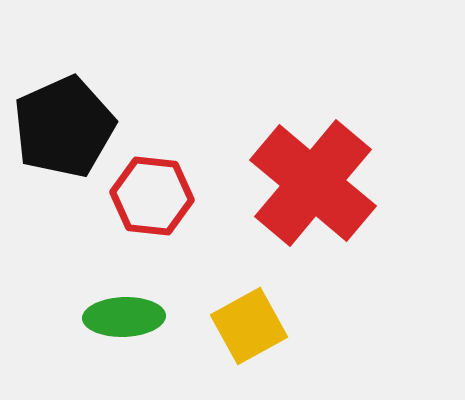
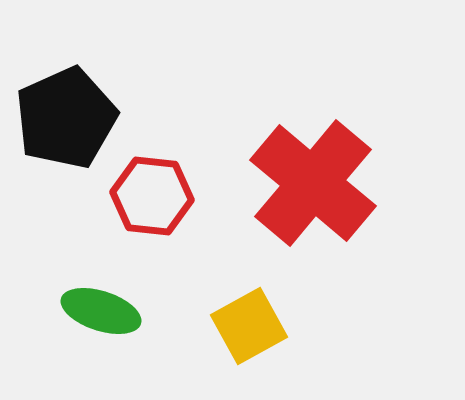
black pentagon: moved 2 px right, 9 px up
green ellipse: moved 23 px left, 6 px up; rotated 20 degrees clockwise
